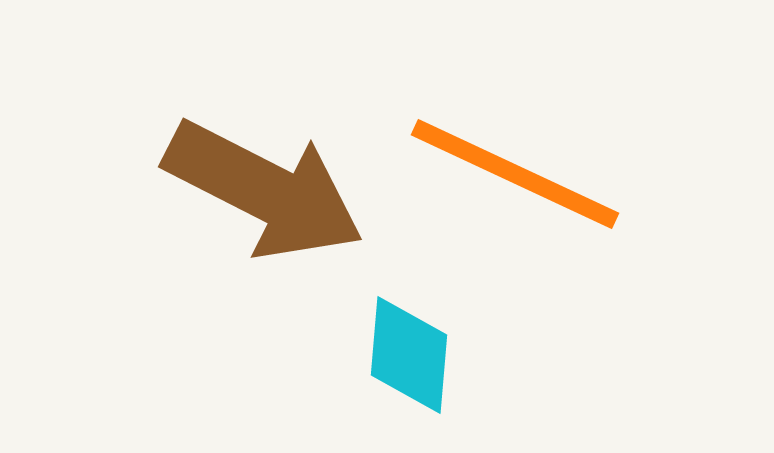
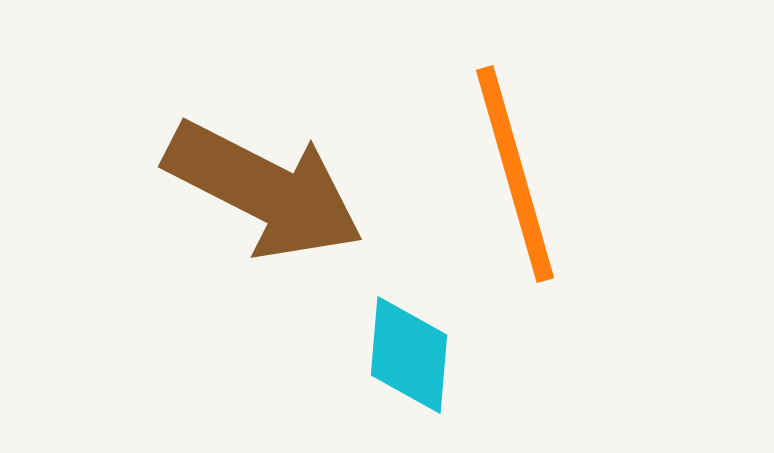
orange line: rotated 49 degrees clockwise
